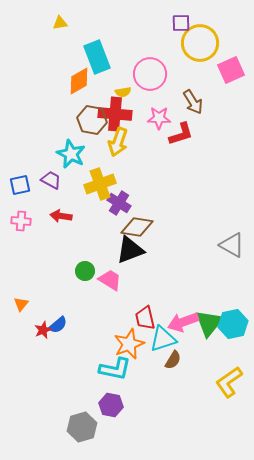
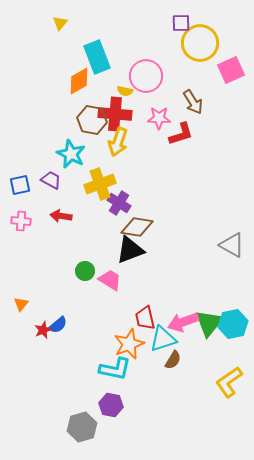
yellow triangle: rotated 42 degrees counterclockwise
pink circle: moved 4 px left, 2 px down
yellow semicircle: moved 2 px right, 1 px up; rotated 21 degrees clockwise
